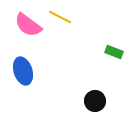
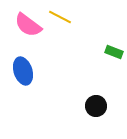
black circle: moved 1 px right, 5 px down
